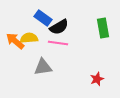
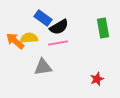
pink line: rotated 18 degrees counterclockwise
